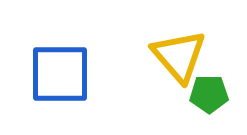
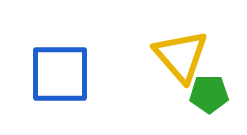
yellow triangle: moved 2 px right
